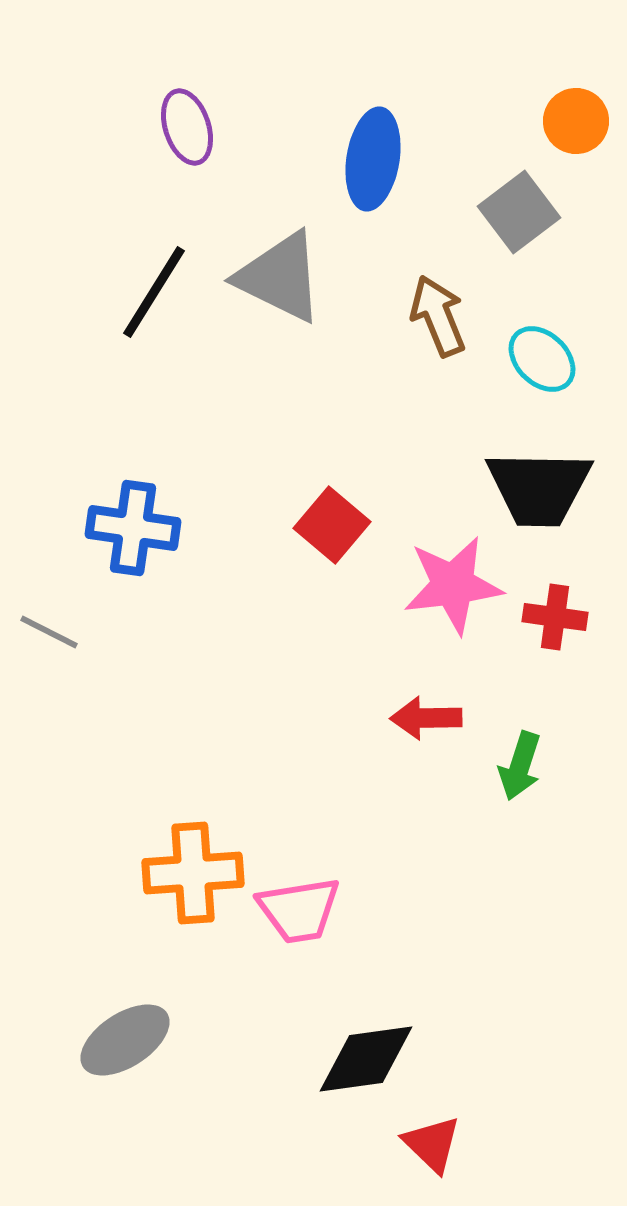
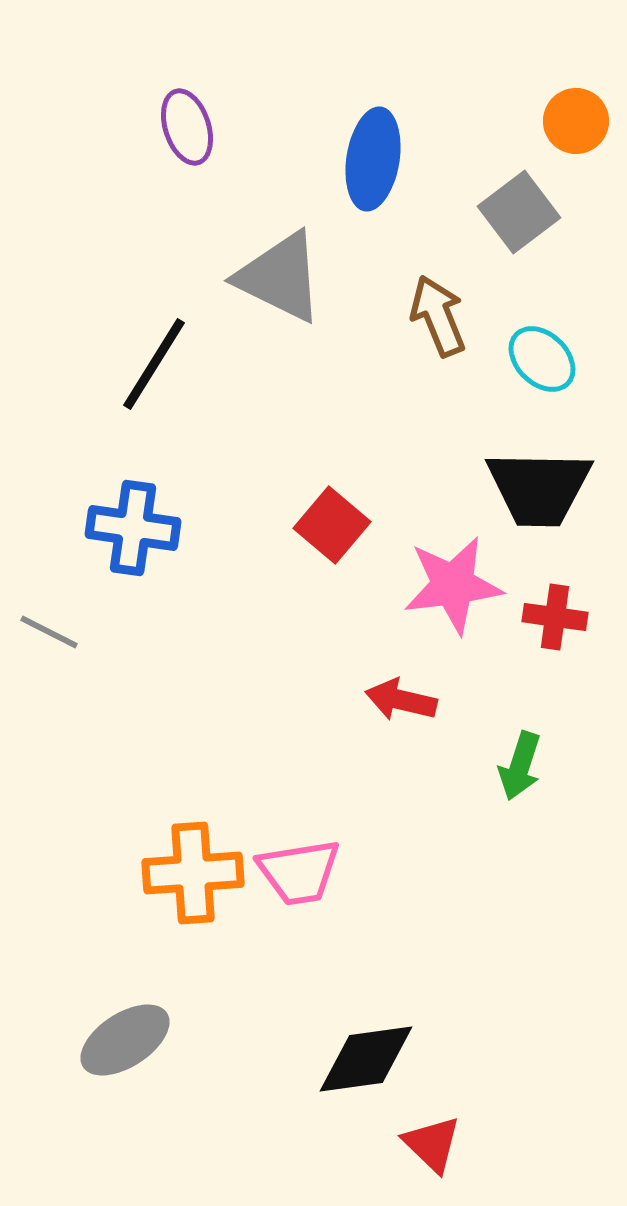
black line: moved 72 px down
red arrow: moved 25 px left, 18 px up; rotated 14 degrees clockwise
pink trapezoid: moved 38 px up
